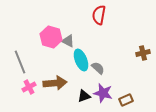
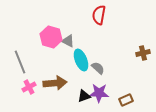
purple star: moved 4 px left; rotated 12 degrees counterclockwise
